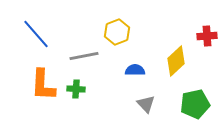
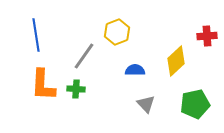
blue line: moved 1 px down; rotated 32 degrees clockwise
gray line: rotated 44 degrees counterclockwise
